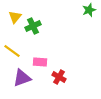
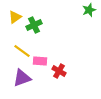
yellow triangle: rotated 16 degrees clockwise
green cross: moved 1 px right, 1 px up
yellow line: moved 10 px right
pink rectangle: moved 1 px up
red cross: moved 6 px up
